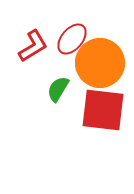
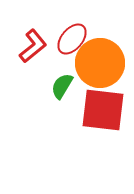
red L-shape: rotated 8 degrees counterclockwise
green semicircle: moved 4 px right, 3 px up
